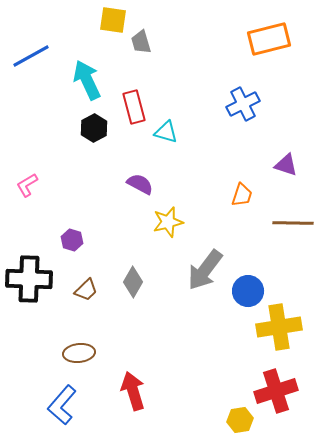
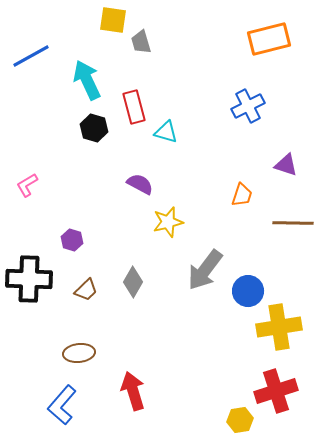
blue cross: moved 5 px right, 2 px down
black hexagon: rotated 16 degrees counterclockwise
